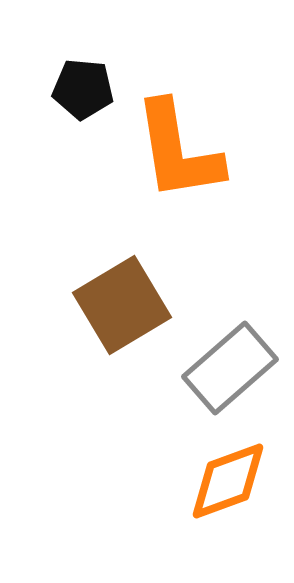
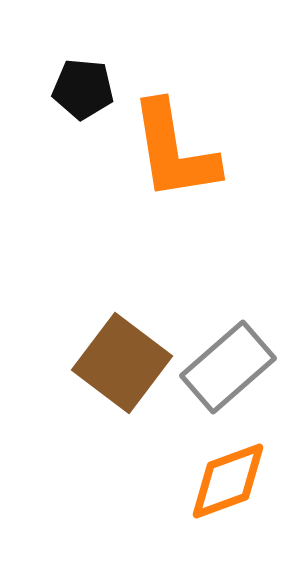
orange L-shape: moved 4 px left
brown square: moved 58 px down; rotated 22 degrees counterclockwise
gray rectangle: moved 2 px left, 1 px up
